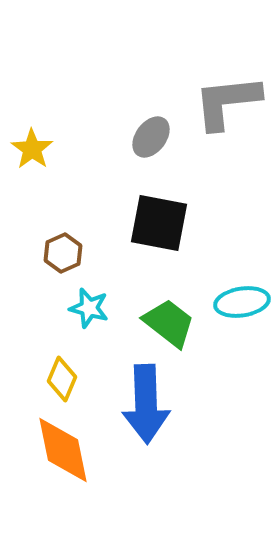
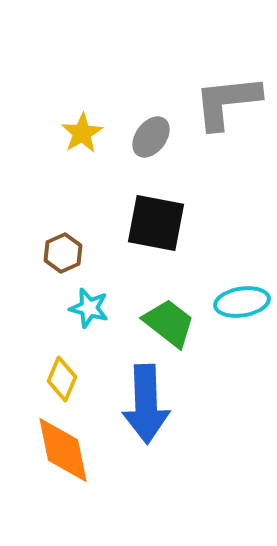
yellow star: moved 50 px right, 16 px up; rotated 6 degrees clockwise
black square: moved 3 px left
